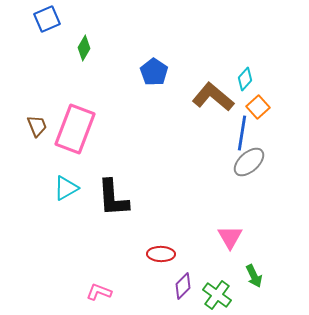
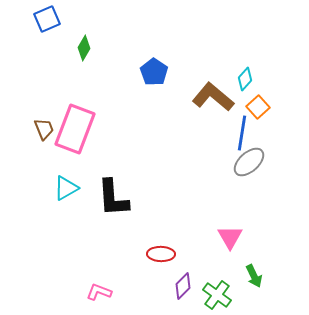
brown trapezoid: moved 7 px right, 3 px down
